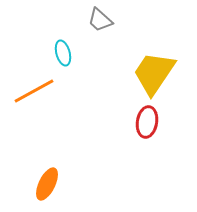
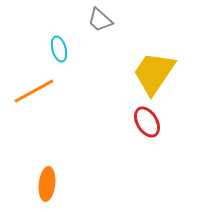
cyan ellipse: moved 4 px left, 4 px up
red ellipse: rotated 40 degrees counterclockwise
orange ellipse: rotated 20 degrees counterclockwise
